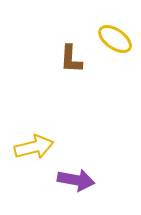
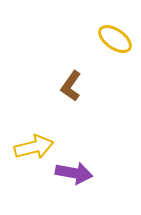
brown L-shape: moved 27 px down; rotated 32 degrees clockwise
purple arrow: moved 2 px left, 7 px up
